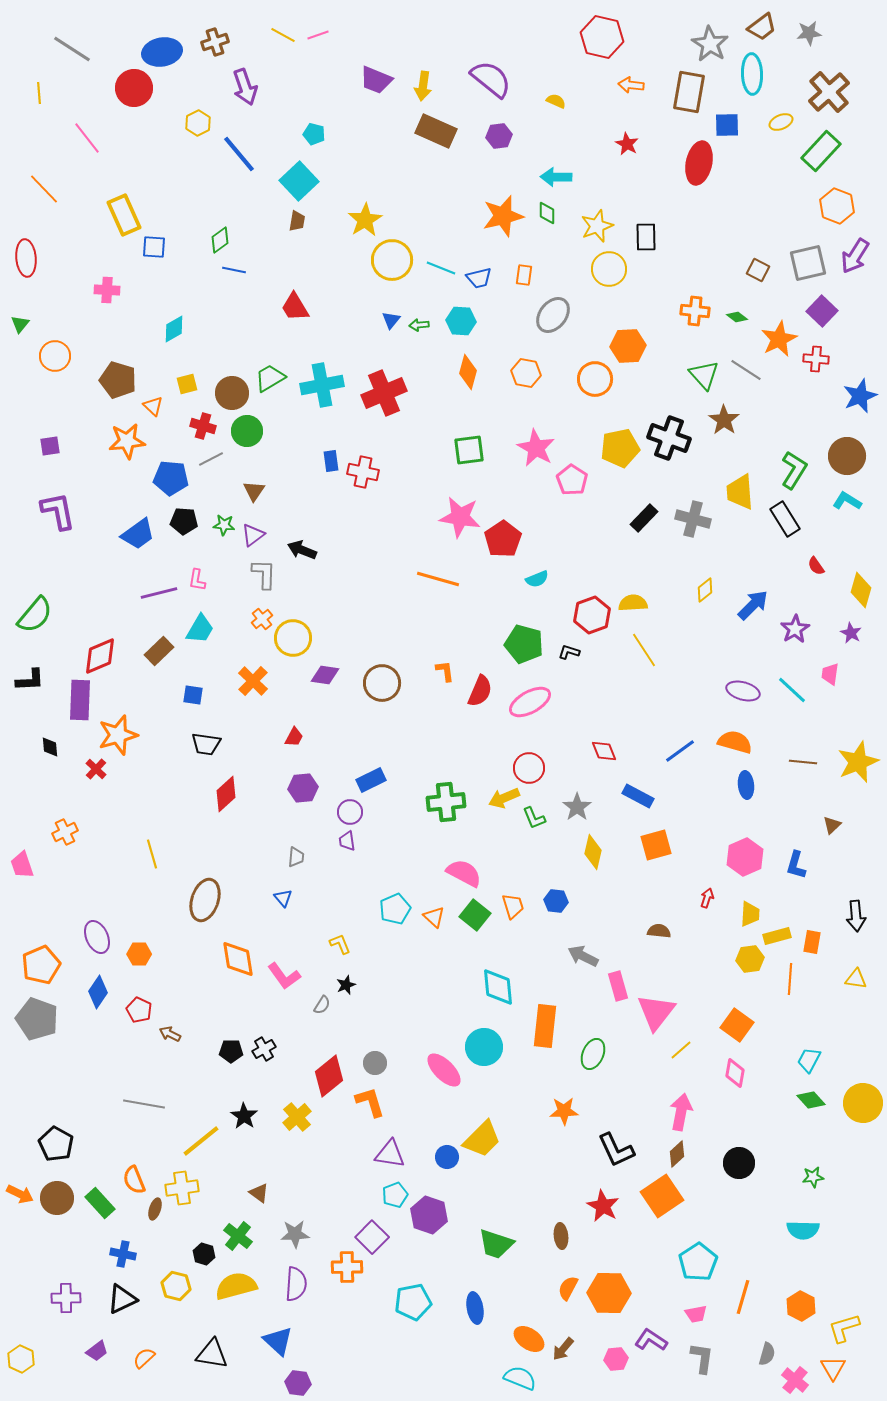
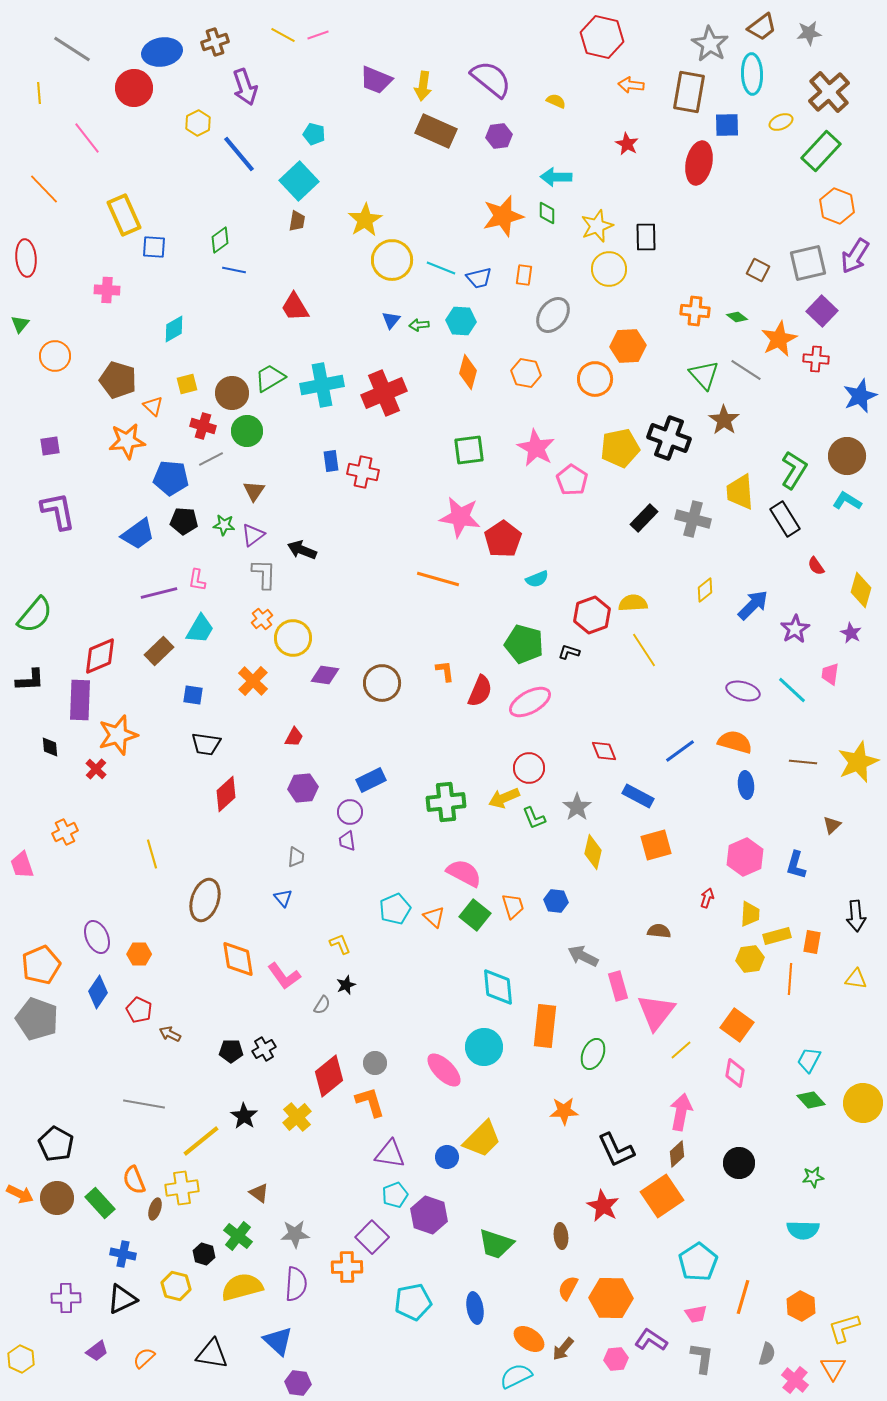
yellow semicircle at (236, 1286): moved 6 px right, 1 px down
orange hexagon at (609, 1293): moved 2 px right, 5 px down
cyan semicircle at (520, 1378): moved 4 px left, 2 px up; rotated 48 degrees counterclockwise
